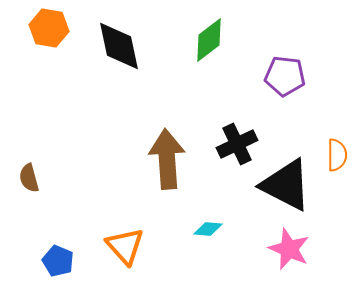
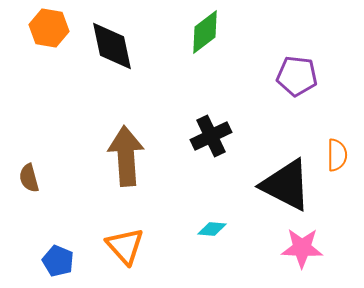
green diamond: moved 4 px left, 8 px up
black diamond: moved 7 px left
purple pentagon: moved 12 px right
black cross: moved 26 px left, 8 px up
brown arrow: moved 41 px left, 3 px up
cyan diamond: moved 4 px right
pink star: moved 13 px right, 1 px up; rotated 21 degrees counterclockwise
